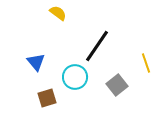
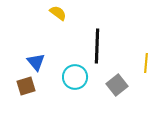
black line: rotated 32 degrees counterclockwise
yellow line: rotated 24 degrees clockwise
brown square: moved 21 px left, 12 px up
